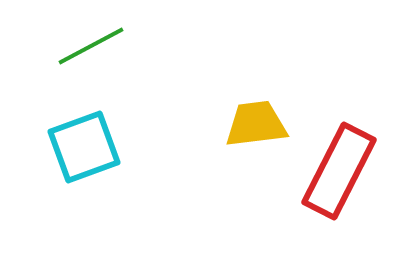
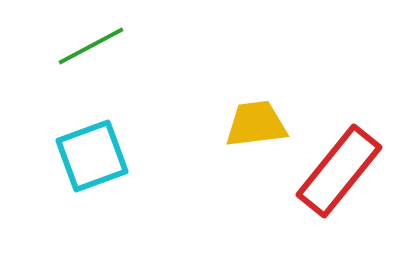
cyan square: moved 8 px right, 9 px down
red rectangle: rotated 12 degrees clockwise
